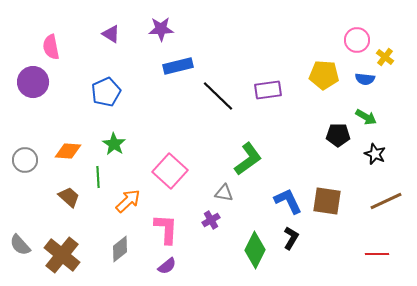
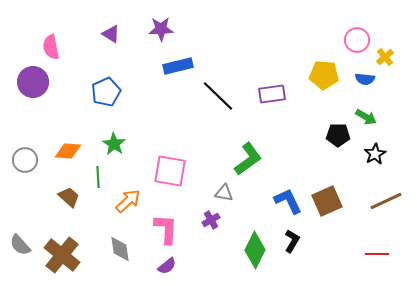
yellow cross: rotated 12 degrees clockwise
purple rectangle: moved 4 px right, 4 px down
black star: rotated 20 degrees clockwise
pink square: rotated 32 degrees counterclockwise
brown square: rotated 32 degrees counterclockwise
black L-shape: moved 1 px right, 3 px down
gray diamond: rotated 60 degrees counterclockwise
